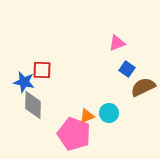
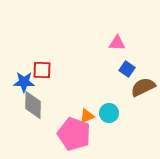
pink triangle: rotated 24 degrees clockwise
blue star: rotated 10 degrees counterclockwise
